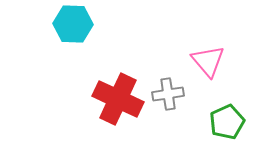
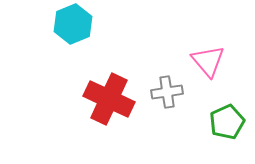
cyan hexagon: rotated 24 degrees counterclockwise
gray cross: moved 1 px left, 2 px up
red cross: moved 9 px left
